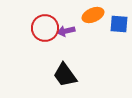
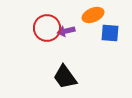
blue square: moved 9 px left, 9 px down
red circle: moved 2 px right
black trapezoid: moved 2 px down
